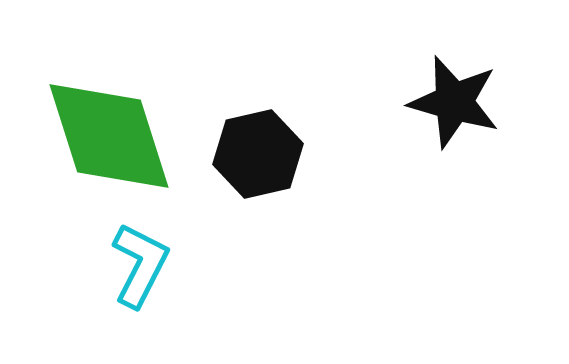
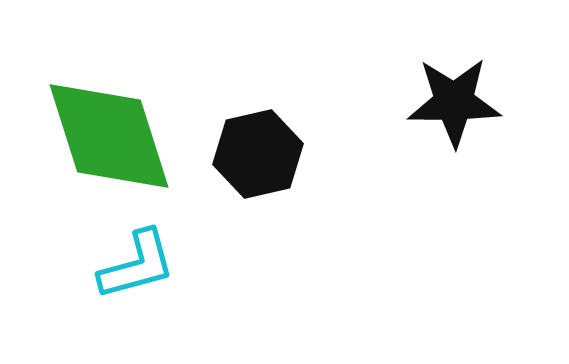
black star: rotated 16 degrees counterclockwise
cyan L-shape: moved 3 px left; rotated 48 degrees clockwise
